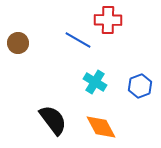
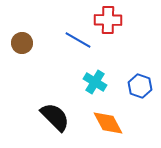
brown circle: moved 4 px right
blue hexagon: rotated 20 degrees counterclockwise
black semicircle: moved 2 px right, 3 px up; rotated 8 degrees counterclockwise
orange diamond: moved 7 px right, 4 px up
